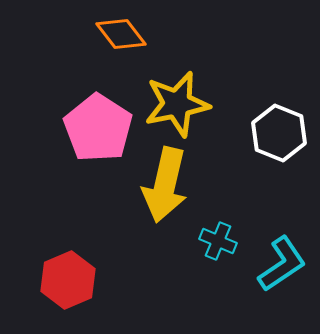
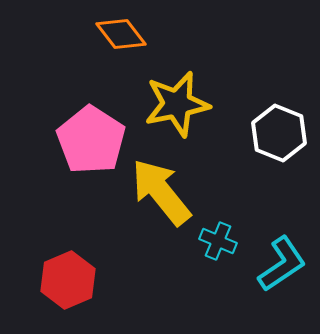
pink pentagon: moved 7 px left, 12 px down
yellow arrow: moved 4 px left, 7 px down; rotated 128 degrees clockwise
